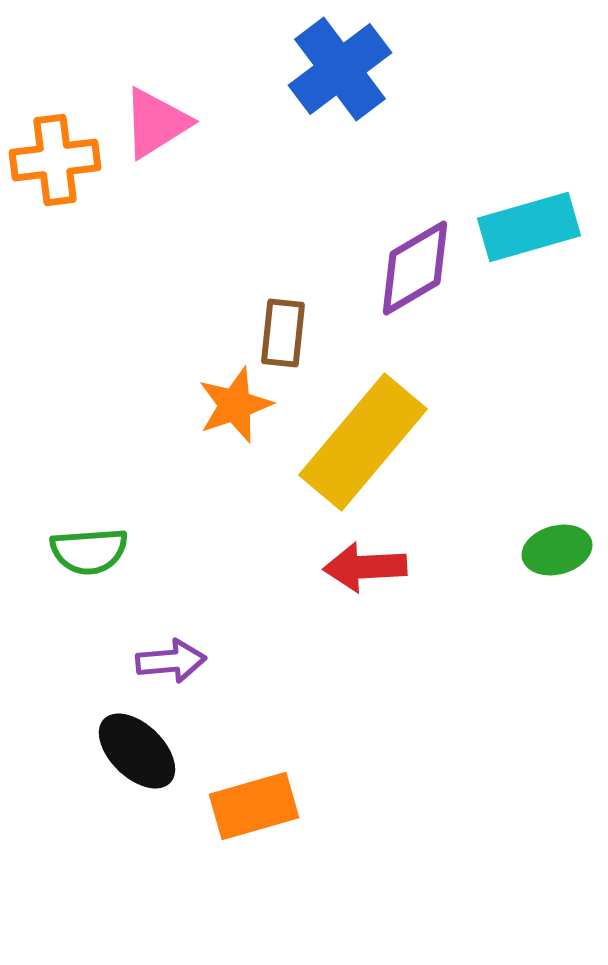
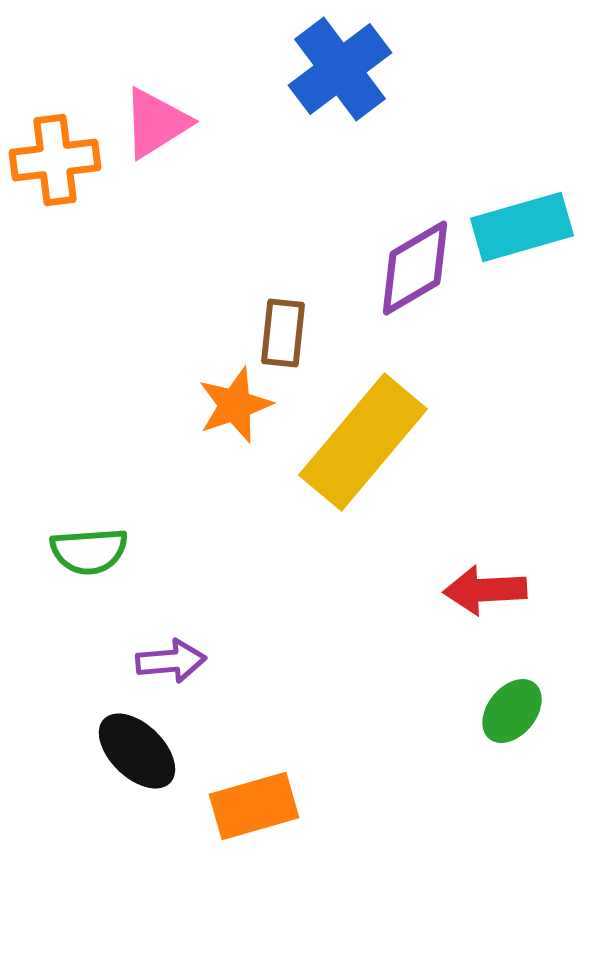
cyan rectangle: moved 7 px left
green ellipse: moved 45 px left, 161 px down; rotated 36 degrees counterclockwise
red arrow: moved 120 px right, 23 px down
